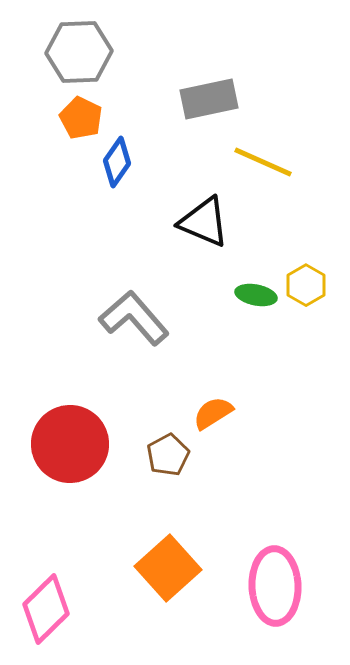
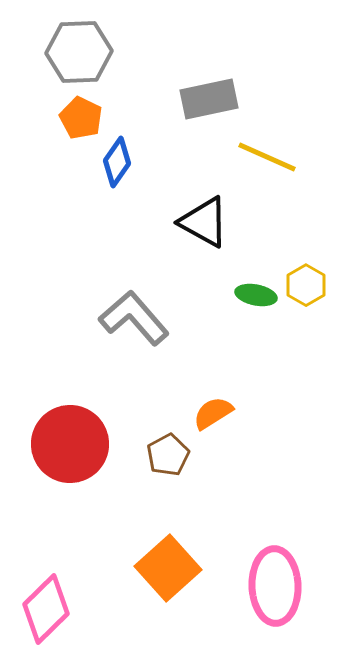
yellow line: moved 4 px right, 5 px up
black triangle: rotated 6 degrees clockwise
